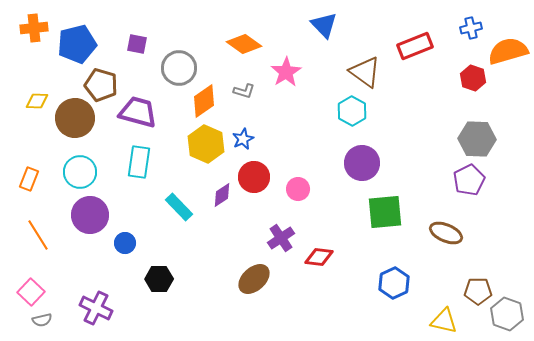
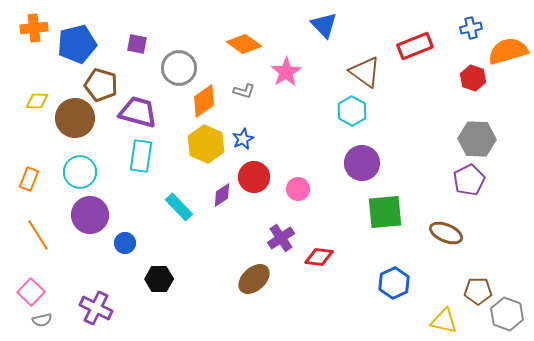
cyan rectangle at (139, 162): moved 2 px right, 6 px up
